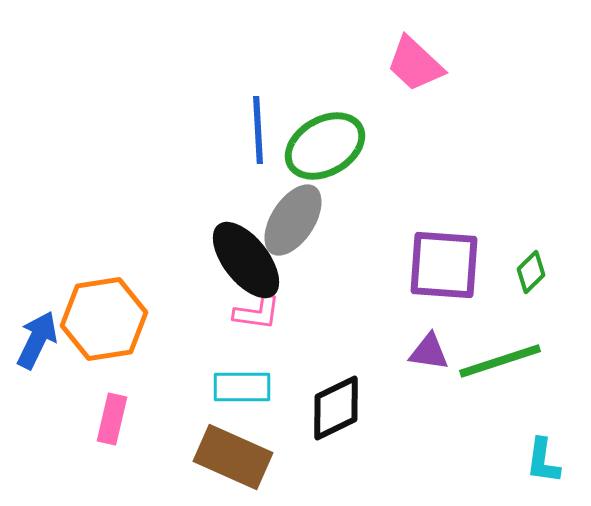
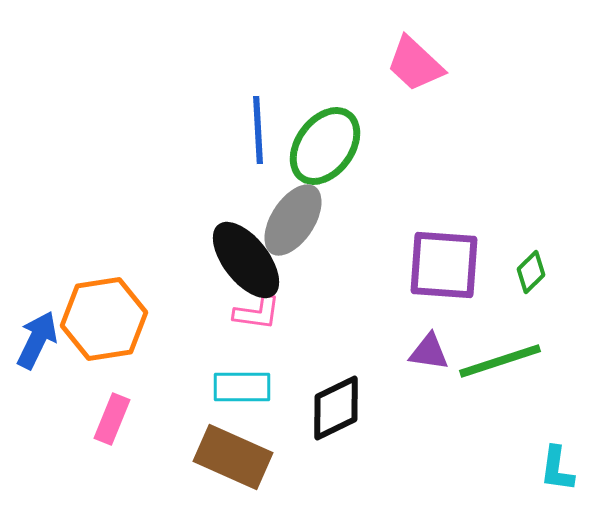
green ellipse: rotated 24 degrees counterclockwise
pink rectangle: rotated 9 degrees clockwise
cyan L-shape: moved 14 px right, 8 px down
